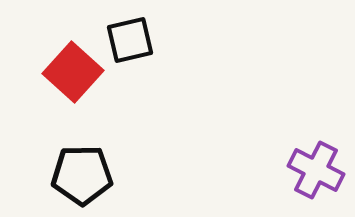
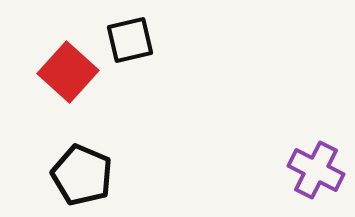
red square: moved 5 px left
black pentagon: rotated 24 degrees clockwise
